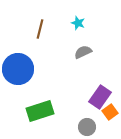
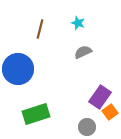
green rectangle: moved 4 px left, 3 px down
